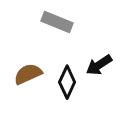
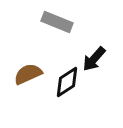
black arrow: moved 5 px left, 6 px up; rotated 16 degrees counterclockwise
black diamond: rotated 32 degrees clockwise
